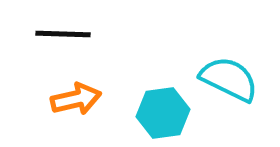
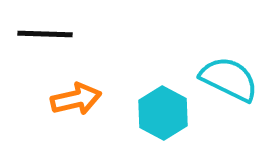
black line: moved 18 px left
cyan hexagon: rotated 24 degrees counterclockwise
